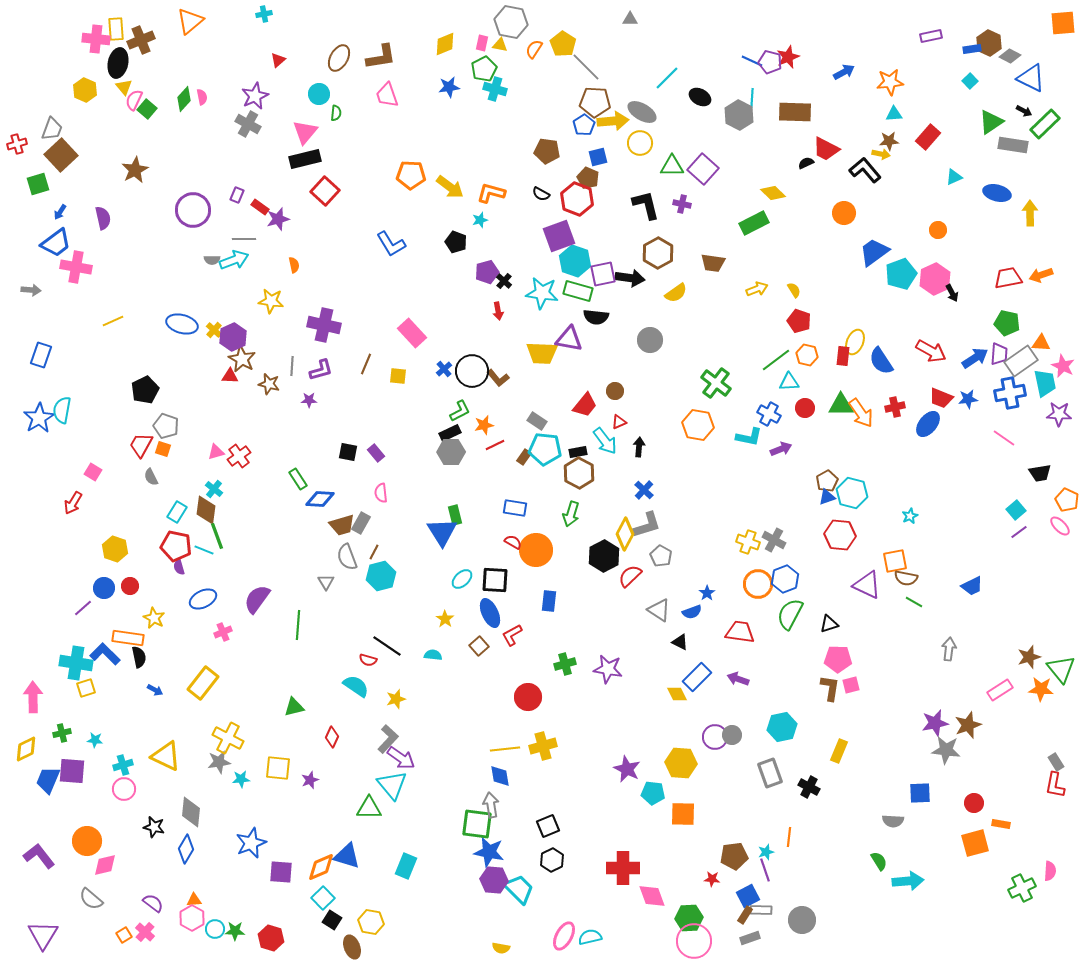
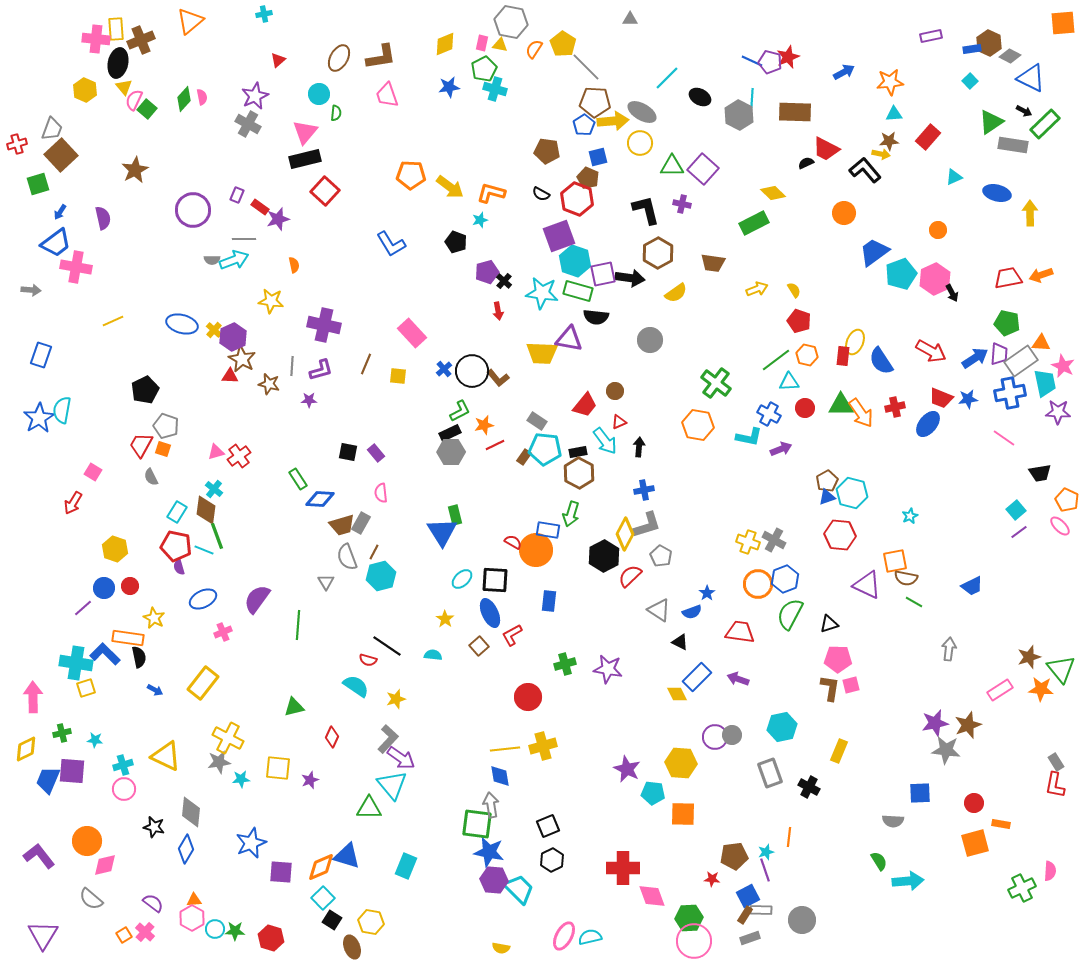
black L-shape at (646, 205): moved 5 px down
purple star at (1059, 414): moved 1 px left, 2 px up
blue cross at (644, 490): rotated 36 degrees clockwise
blue rectangle at (515, 508): moved 33 px right, 22 px down
